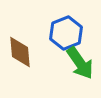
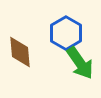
blue hexagon: rotated 8 degrees counterclockwise
